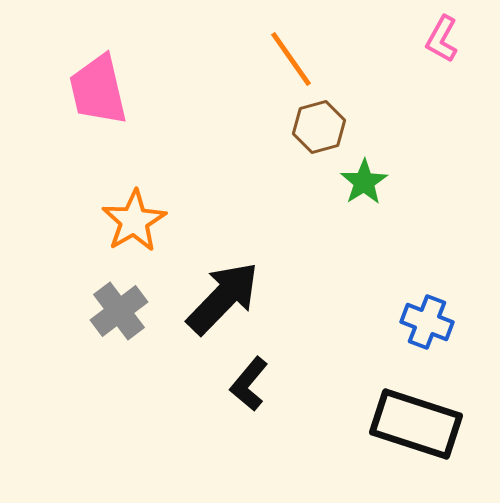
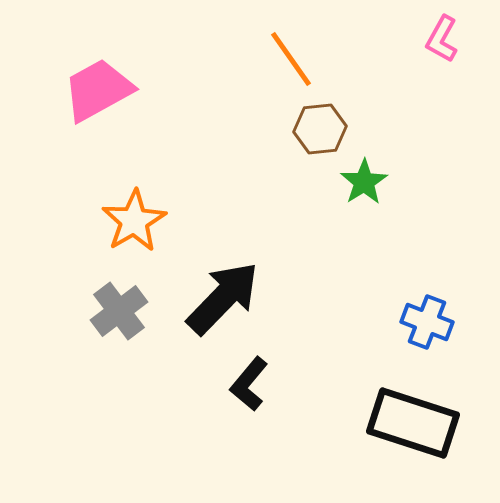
pink trapezoid: rotated 74 degrees clockwise
brown hexagon: moved 1 px right, 2 px down; rotated 9 degrees clockwise
black rectangle: moved 3 px left, 1 px up
